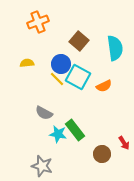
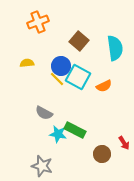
blue circle: moved 2 px down
green rectangle: rotated 25 degrees counterclockwise
